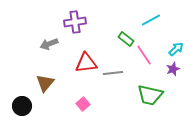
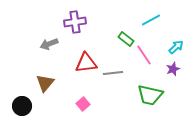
cyan arrow: moved 2 px up
